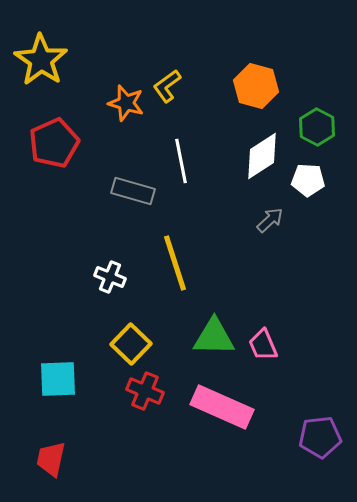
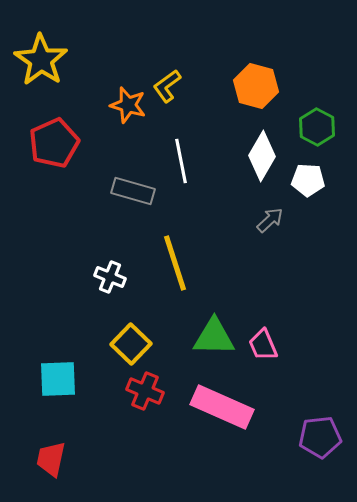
orange star: moved 2 px right, 2 px down
white diamond: rotated 27 degrees counterclockwise
